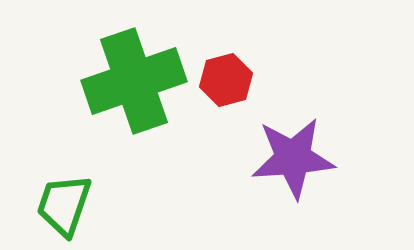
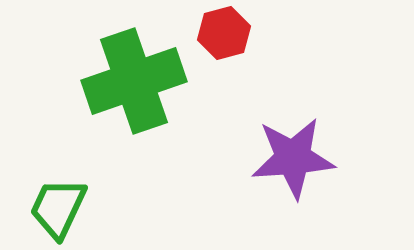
red hexagon: moved 2 px left, 47 px up
green trapezoid: moved 6 px left, 3 px down; rotated 6 degrees clockwise
